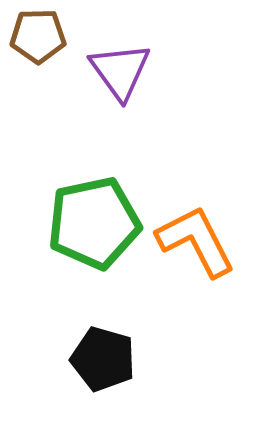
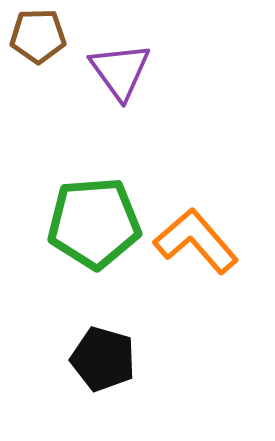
green pentagon: rotated 8 degrees clockwise
orange L-shape: rotated 14 degrees counterclockwise
